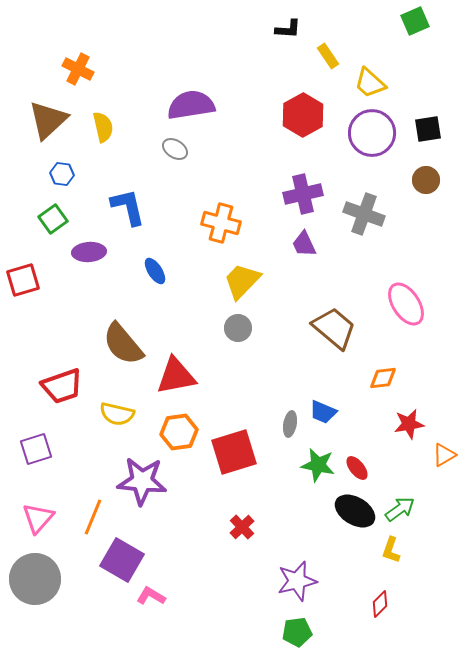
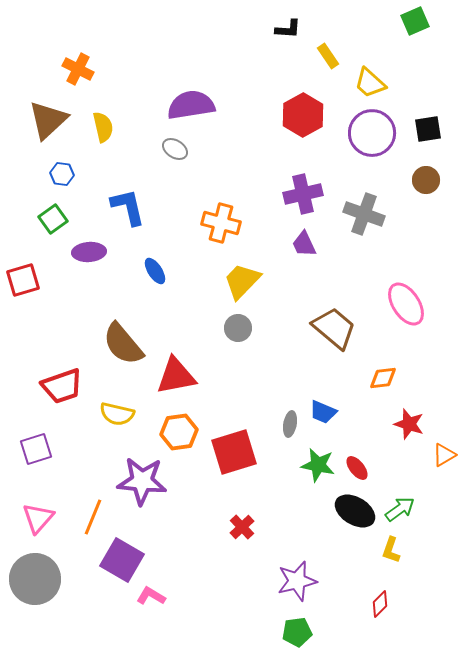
red star at (409, 424): rotated 28 degrees clockwise
